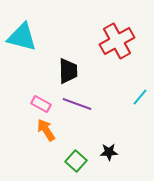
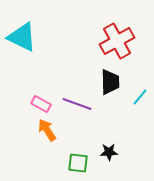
cyan triangle: rotated 12 degrees clockwise
black trapezoid: moved 42 px right, 11 px down
orange arrow: moved 1 px right
green square: moved 2 px right, 2 px down; rotated 35 degrees counterclockwise
